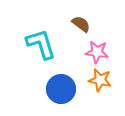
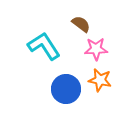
cyan L-shape: moved 3 px right, 2 px down; rotated 16 degrees counterclockwise
pink star: moved 1 px left, 3 px up; rotated 10 degrees counterclockwise
blue circle: moved 5 px right
